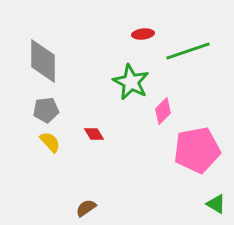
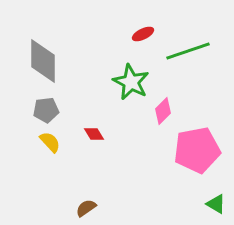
red ellipse: rotated 20 degrees counterclockwise
